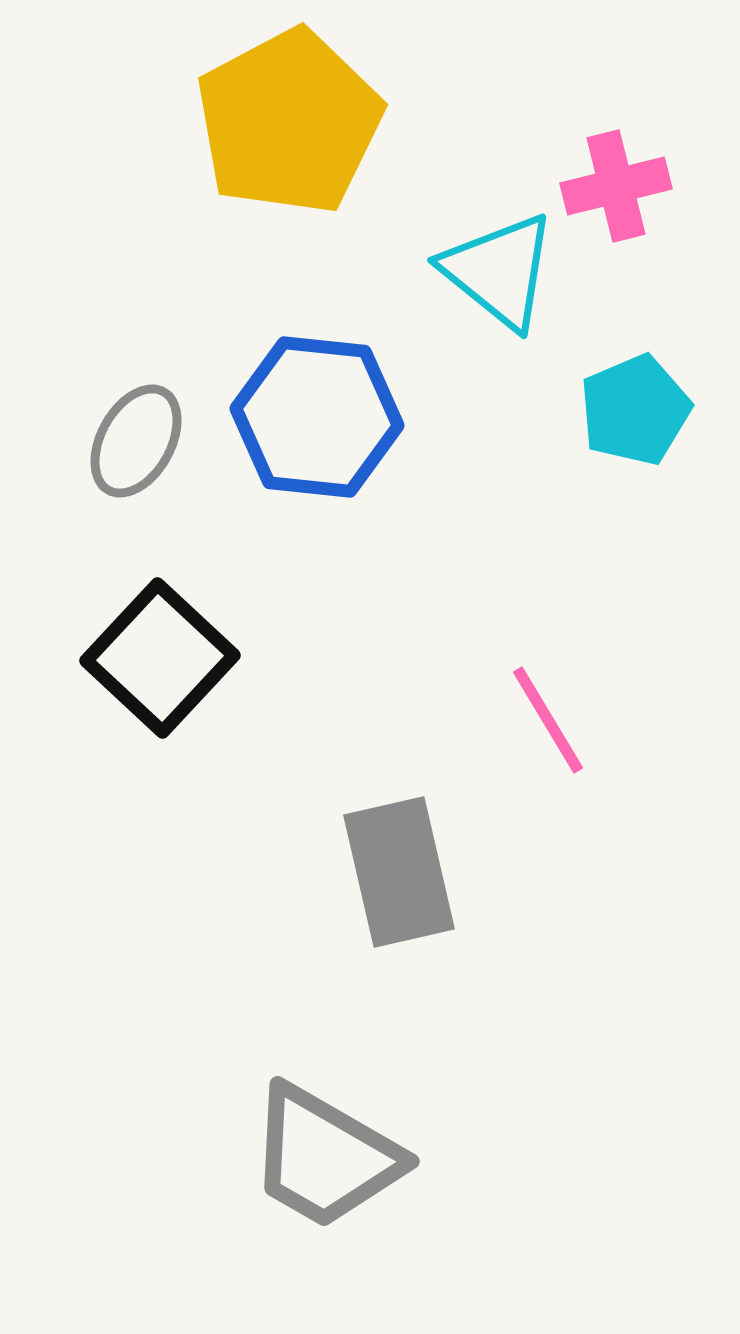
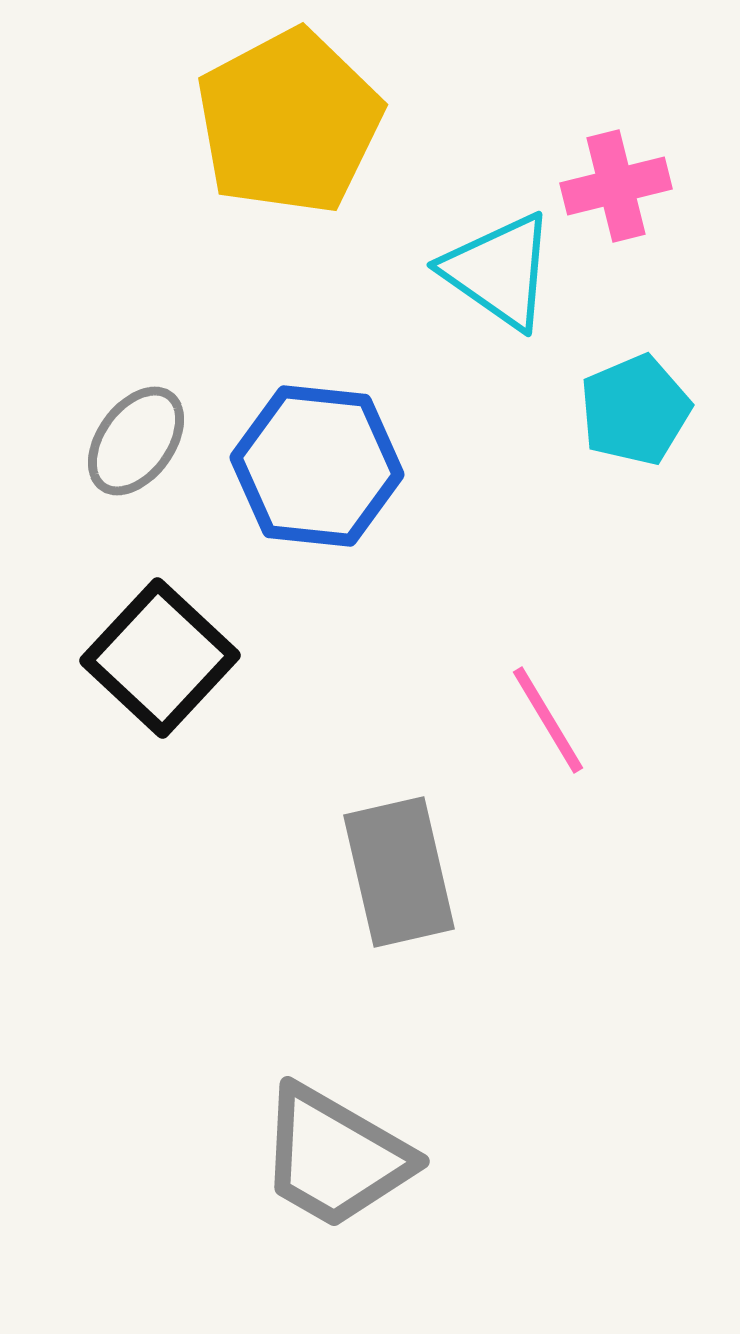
cyan triangle: rotated 4 degrees counterclockwise
blue hexagon: moved 49 px down
gray ellipse: rotated 7 degrees clockwise
gray trapezoid: moved 10 px right
